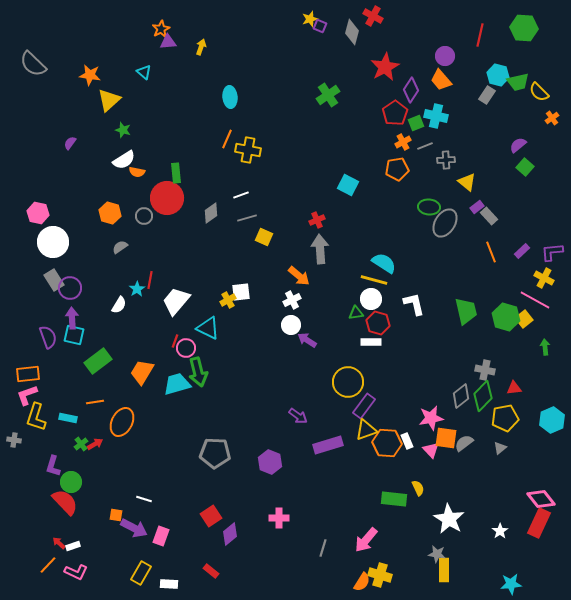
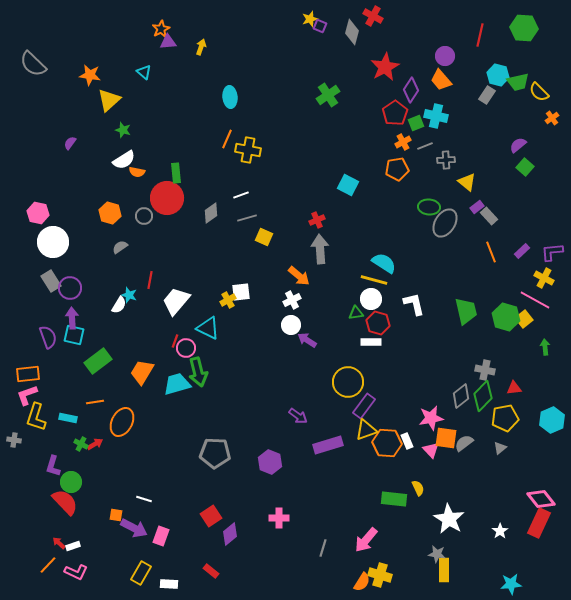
gray rectangle at (54, 280): moved 3 px left, 1 px down
cyan star at (137, 289): moved 8 px left, 6 px down; rotated 21 degrees counterclockwise
green cross at (81, 444): rotated 24 degrees counterclockwise
